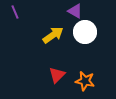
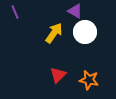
yellow arrow: moved 1 px right, 2 px up; rotated 20 degrees counterclockwise
red triangle: moved 1 px right
orange star: moved 4 px right, 1 px up
